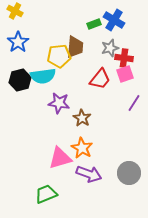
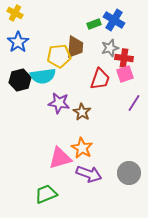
yellow cross: moved 2 px down
red trapezoid: rotated 20 degrees counterclockwise
brown star: moved 6 px up
